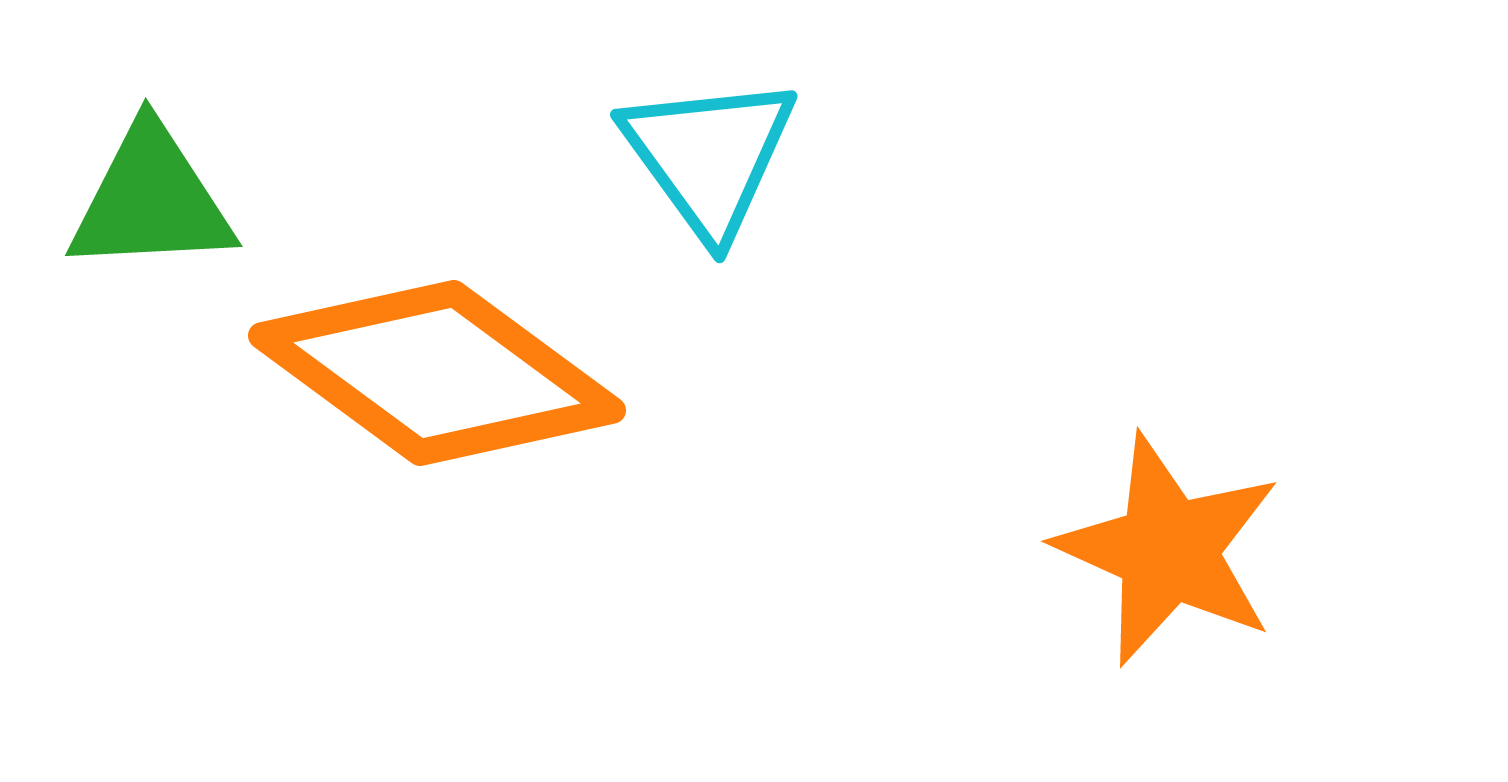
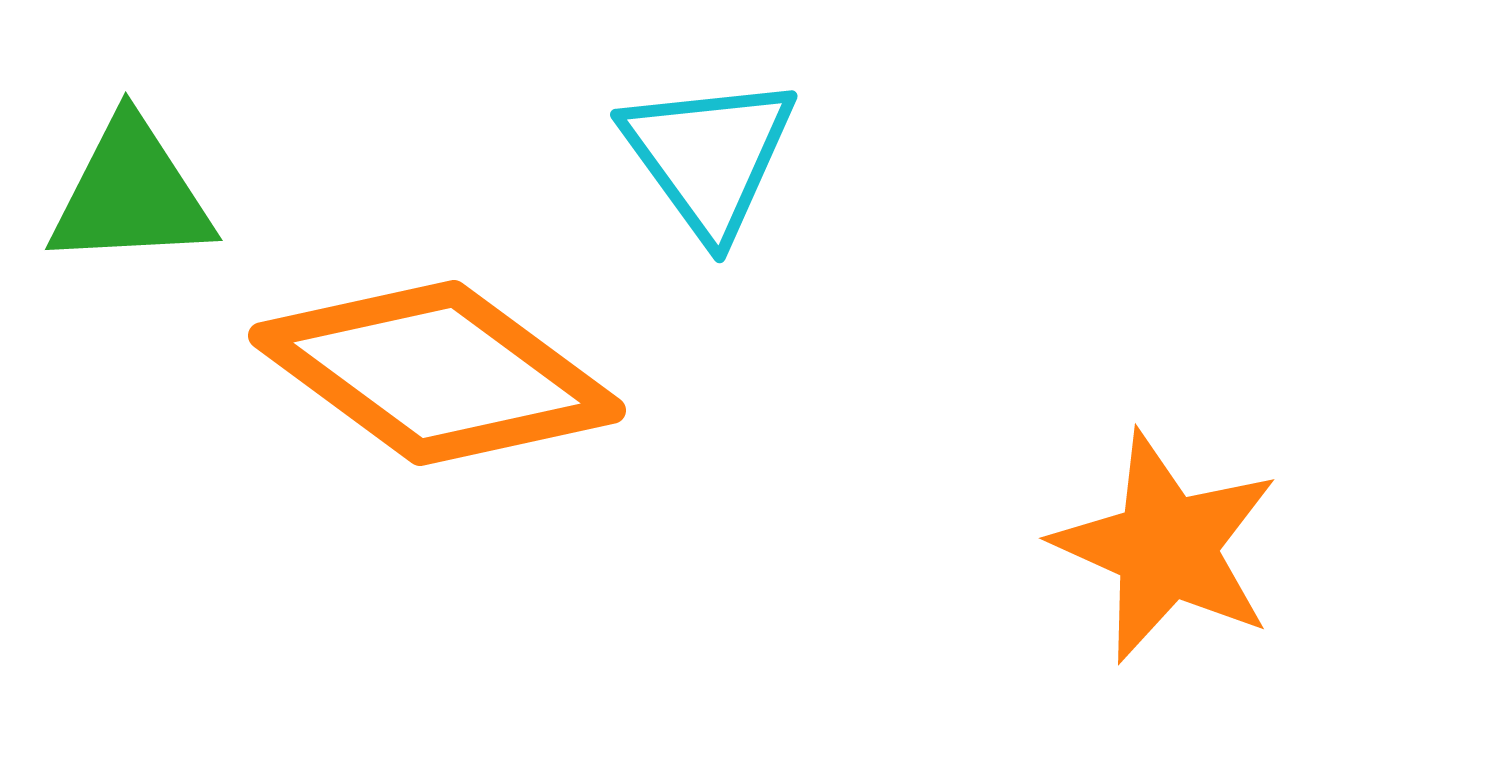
green triangle: moved 20 px left, 6 px up
orange star: moved 2 px left, 3 px up
